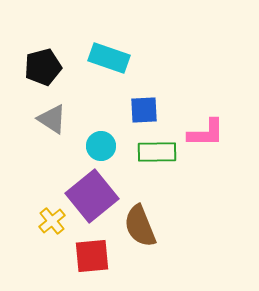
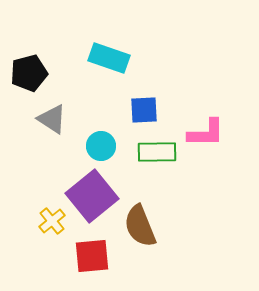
black pentagon: moved 14 px left, 6 px down
